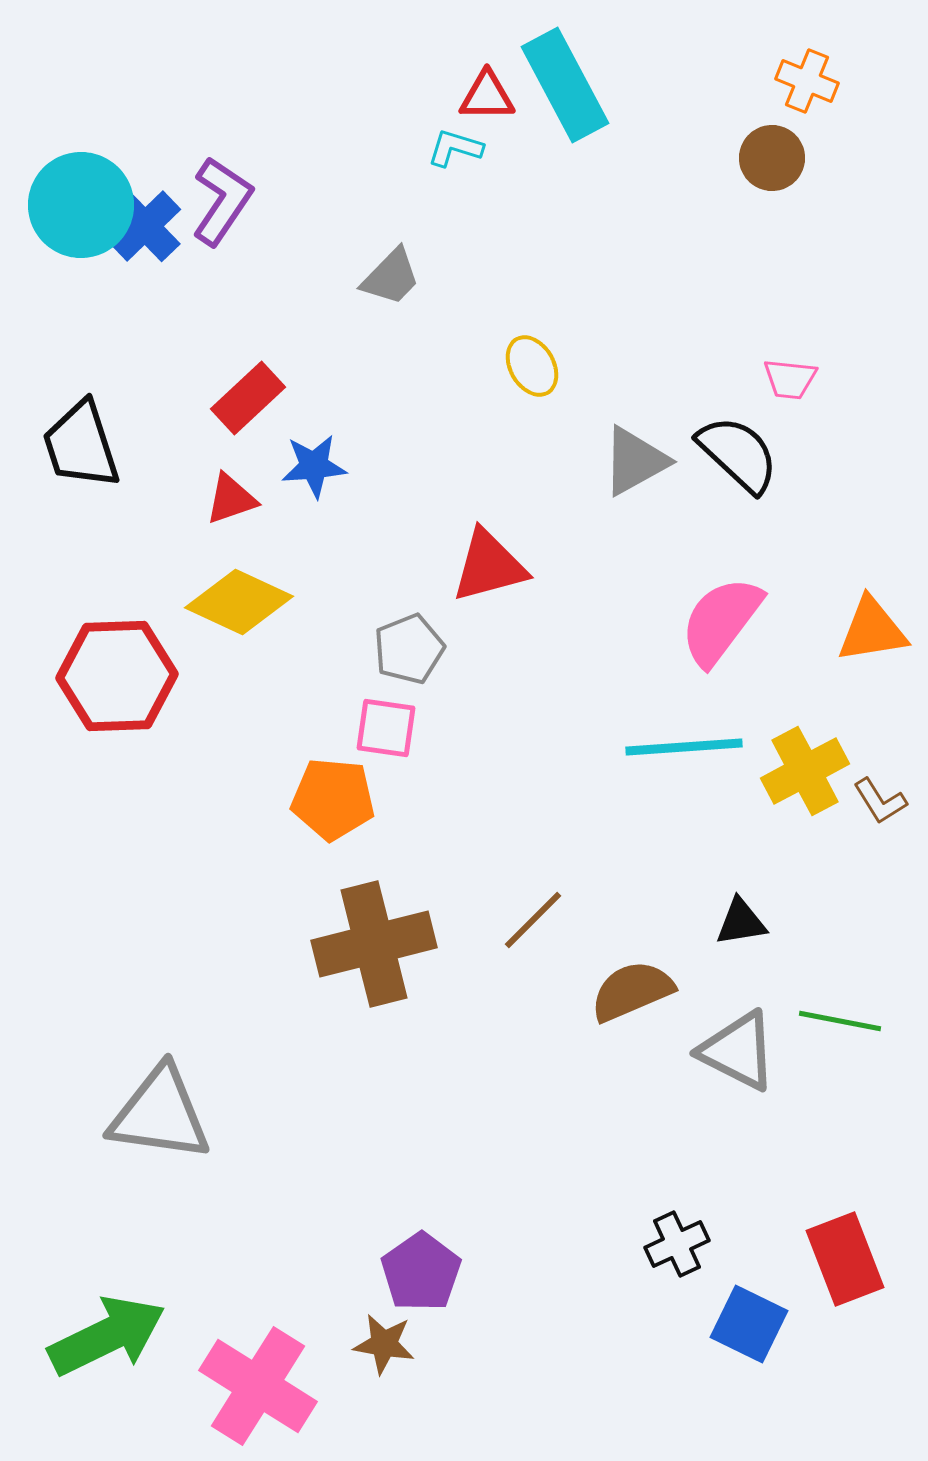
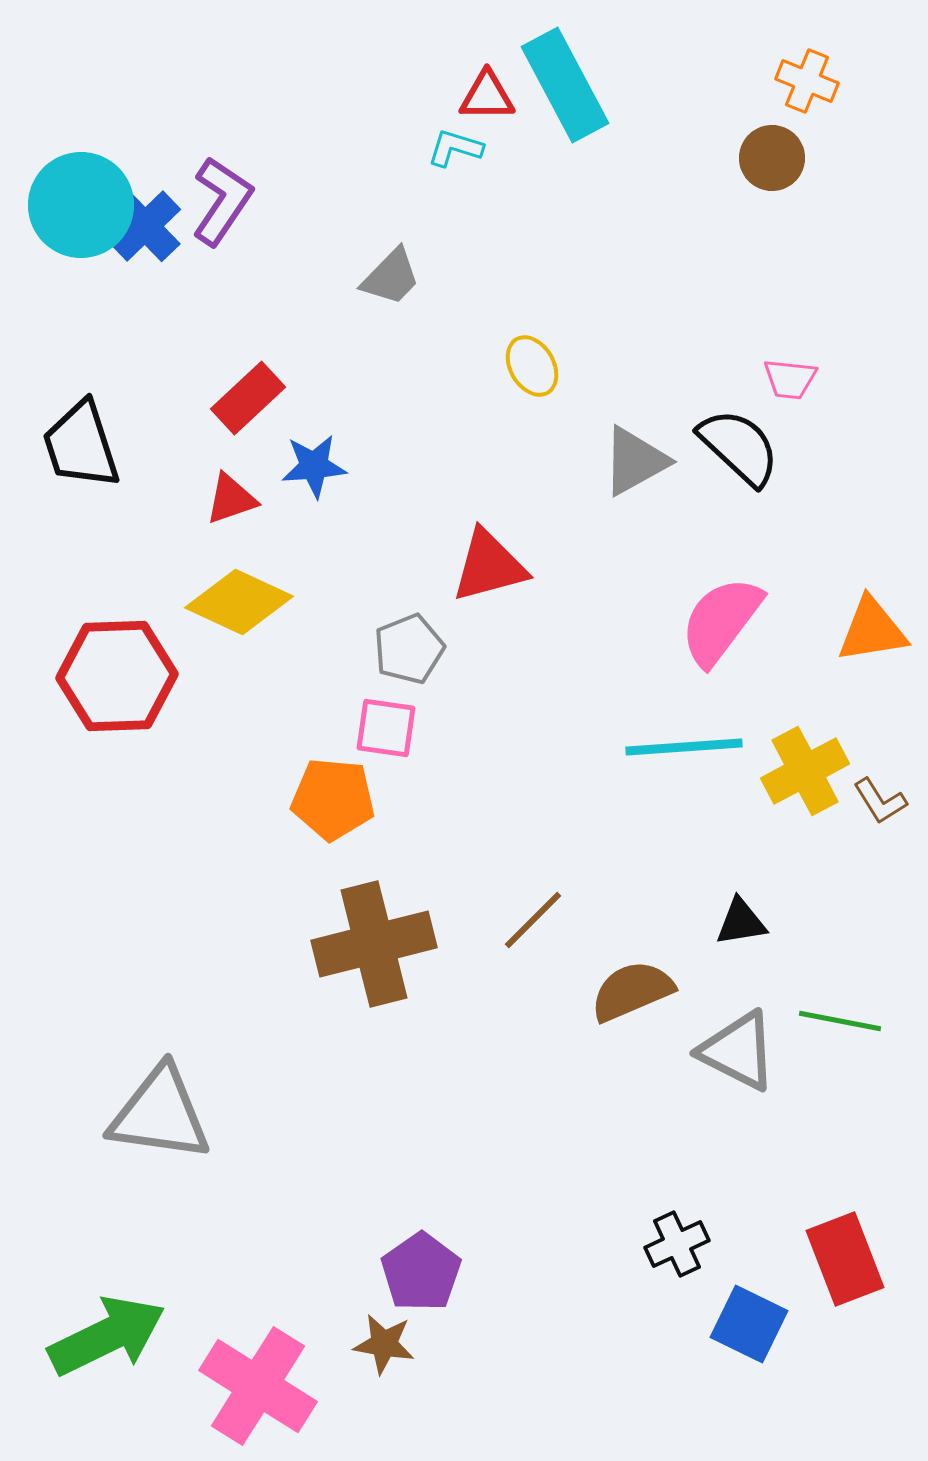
black semicircle at (738, 454): moved 1 px right, 7 px up
